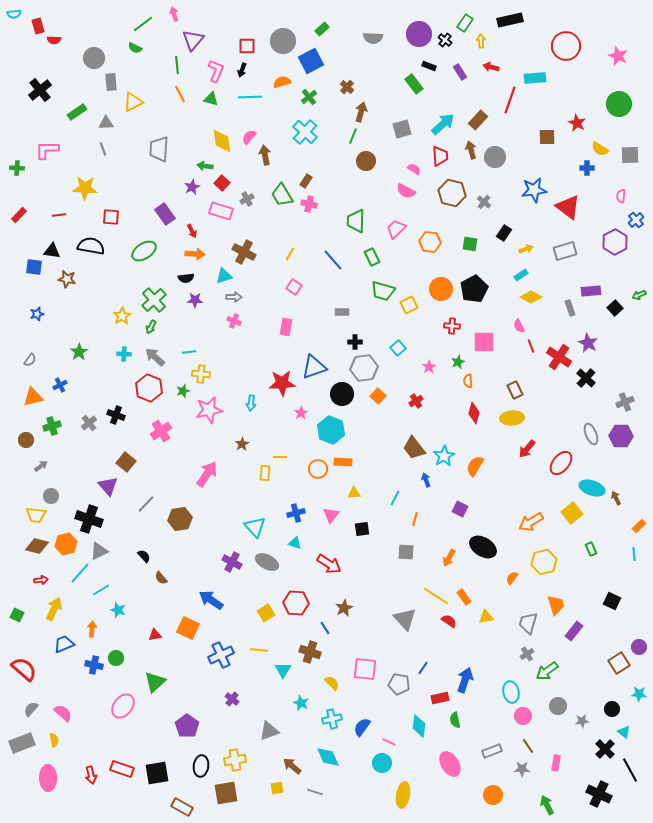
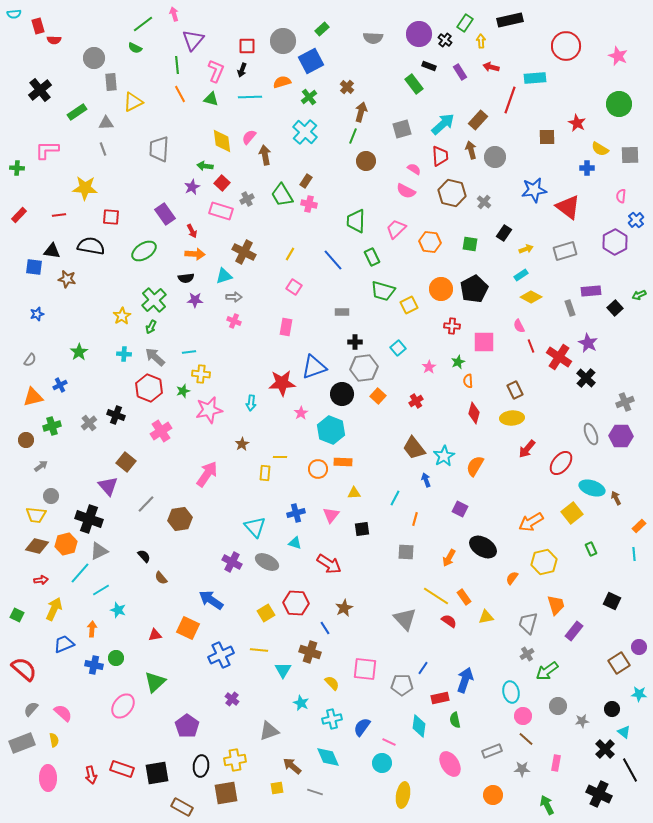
gray pentagon at (399, 684): moved 3 px right, 1 px down; rotated 10 degrees counterclockwise
brown line at (528, 746): moved 2 px left, 7 px up; rotated 14 degrees counterclockwise
